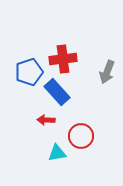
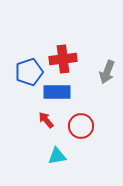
blue rectangle: rotated 48 degrees counterclockwise
red arrow: rotated 48 degrees clockwise
red circle: moved 10 px up
cyan triangle: moved 3 px down
